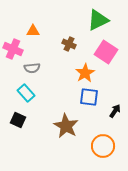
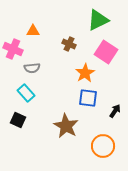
blue square: moved 1 px left, 1 px down
